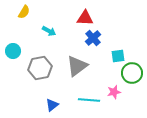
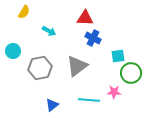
blue cross: rotated 21 degrees counterclockwise
green circle: moved 1 px left
pink star: rotated 16 degrees clockwise
